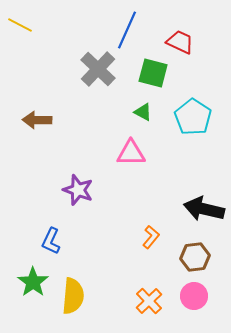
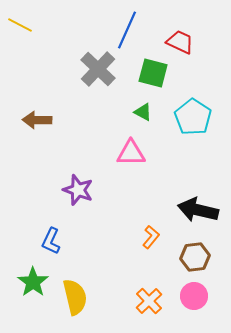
black arrow: moved 6 px left, 1 px down
yellow semicircle: moved 2 px right, 1 px down; rotated 18 degrees counterclockwise
